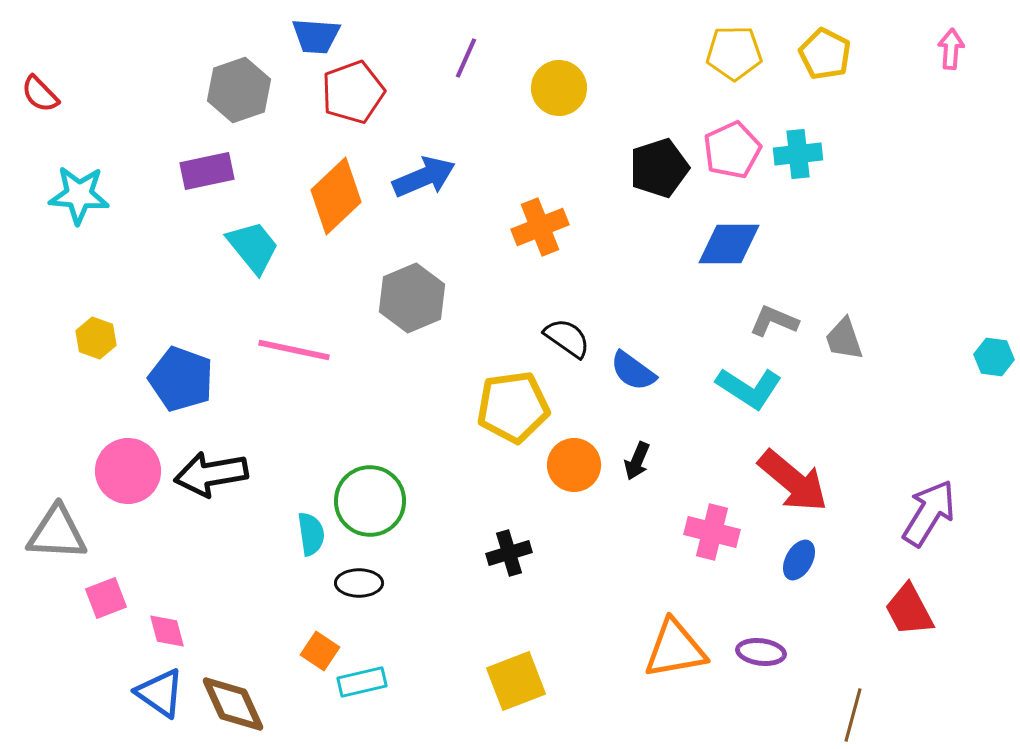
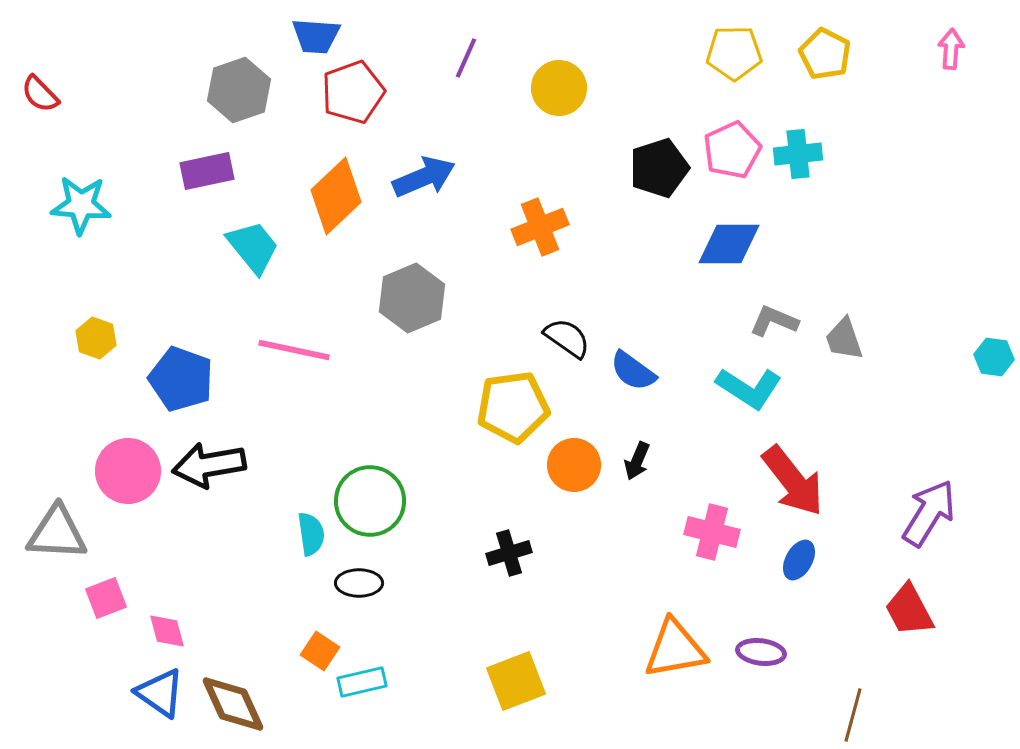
cyan star at (79, 195): moved 2 px right, 10 px down
black arrow at (211, 474): moved 2 px left, 9 px up
red arrow at (793, 481): rotated 12 degrees clockwise
